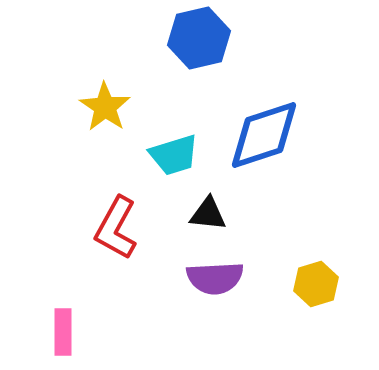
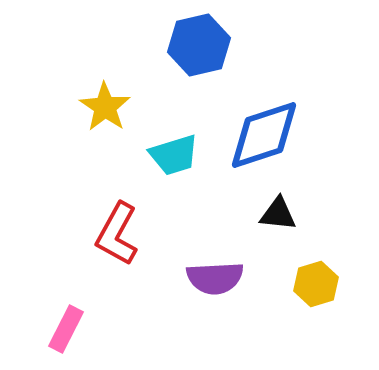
blue hexagon: moved 7 px down
black triangle: moved 70 px right
red L-shape: moved 1 px right, 6 px down
pink rectangle: moved 3 px right, 3 px up; rotated 27 degrees clockwise
